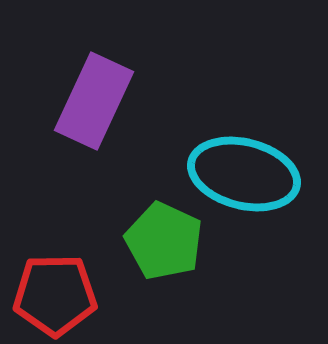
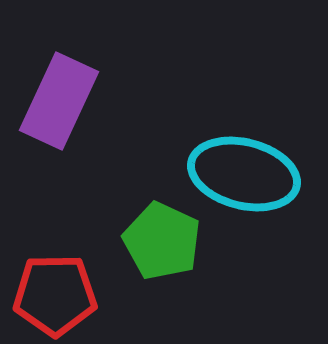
purple rectangle: moved 35 px left
green pentagon: moved 2 px left
